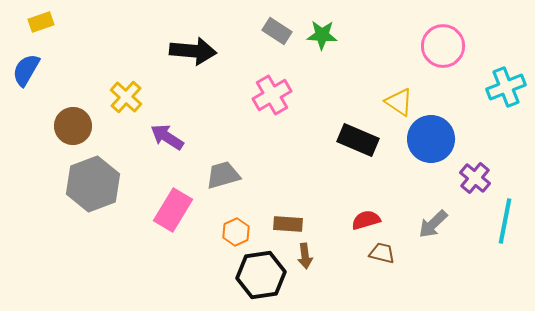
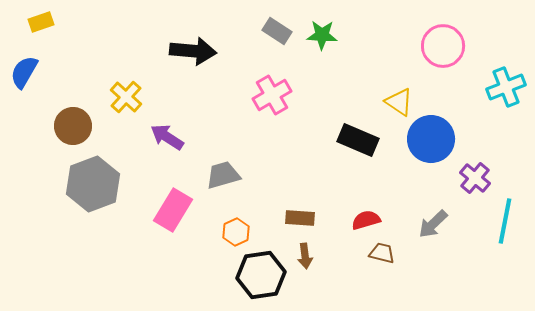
blue semicircle: moved 2 px left, 2 px down
brown rectangle: moved 12 px right, 6 px up
